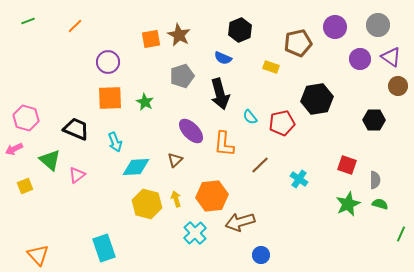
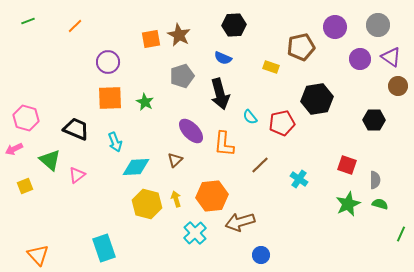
black hexagon at (240, 30): moved 6 px left, 5 px up; rotated 20 degrees clockwise
brown pentagon at (298, 43): moved 3 px right, 4 px down
